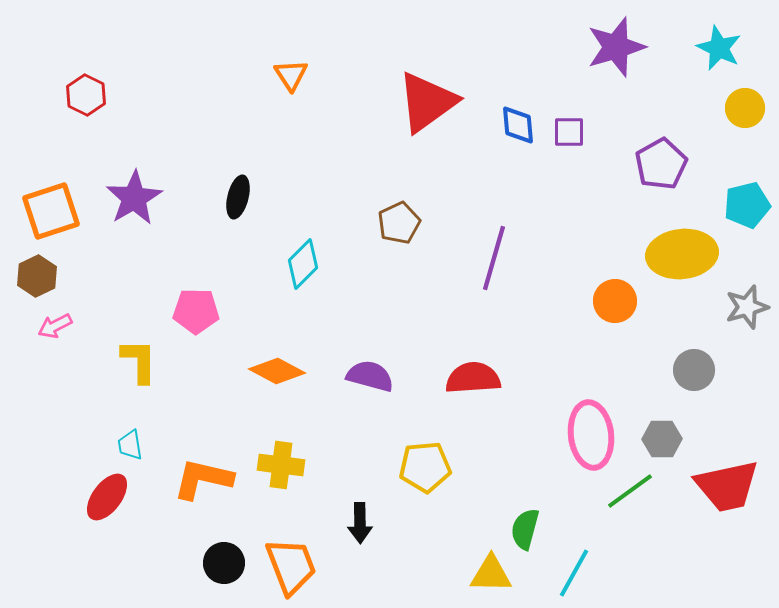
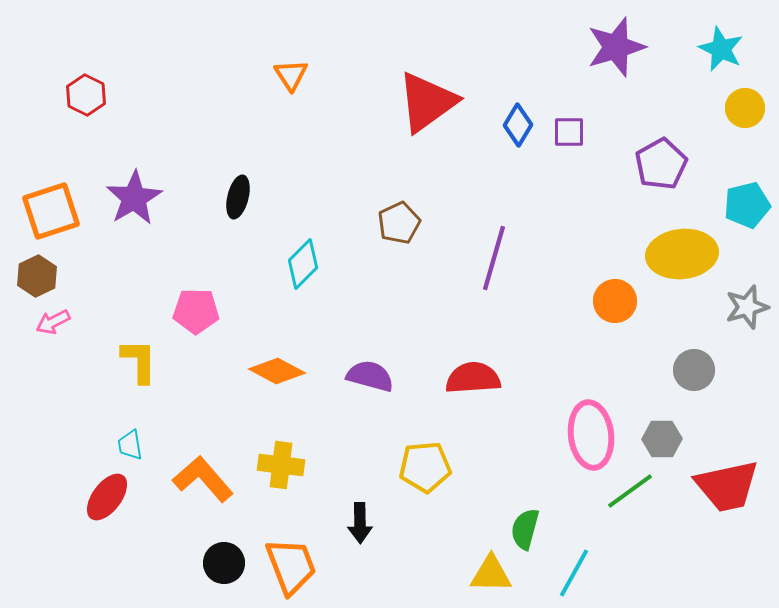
cyan star at (719, 48): moved 2 px right, 1 px down
blue diamond at (518, 125): rotated 36 degrees clockwise
pink arrow at (55, 326): moved 2 px left, 4 px up
orange L-shape at (203, 479): rotated 36 degrees clockwise
